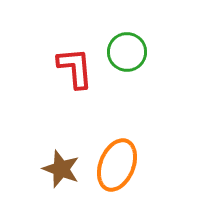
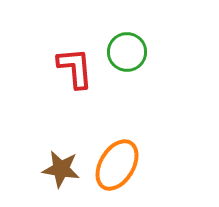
orange ellipse: rotated 9 degrees clockwise
brown star: rotated 12 degrees counterclockwise
